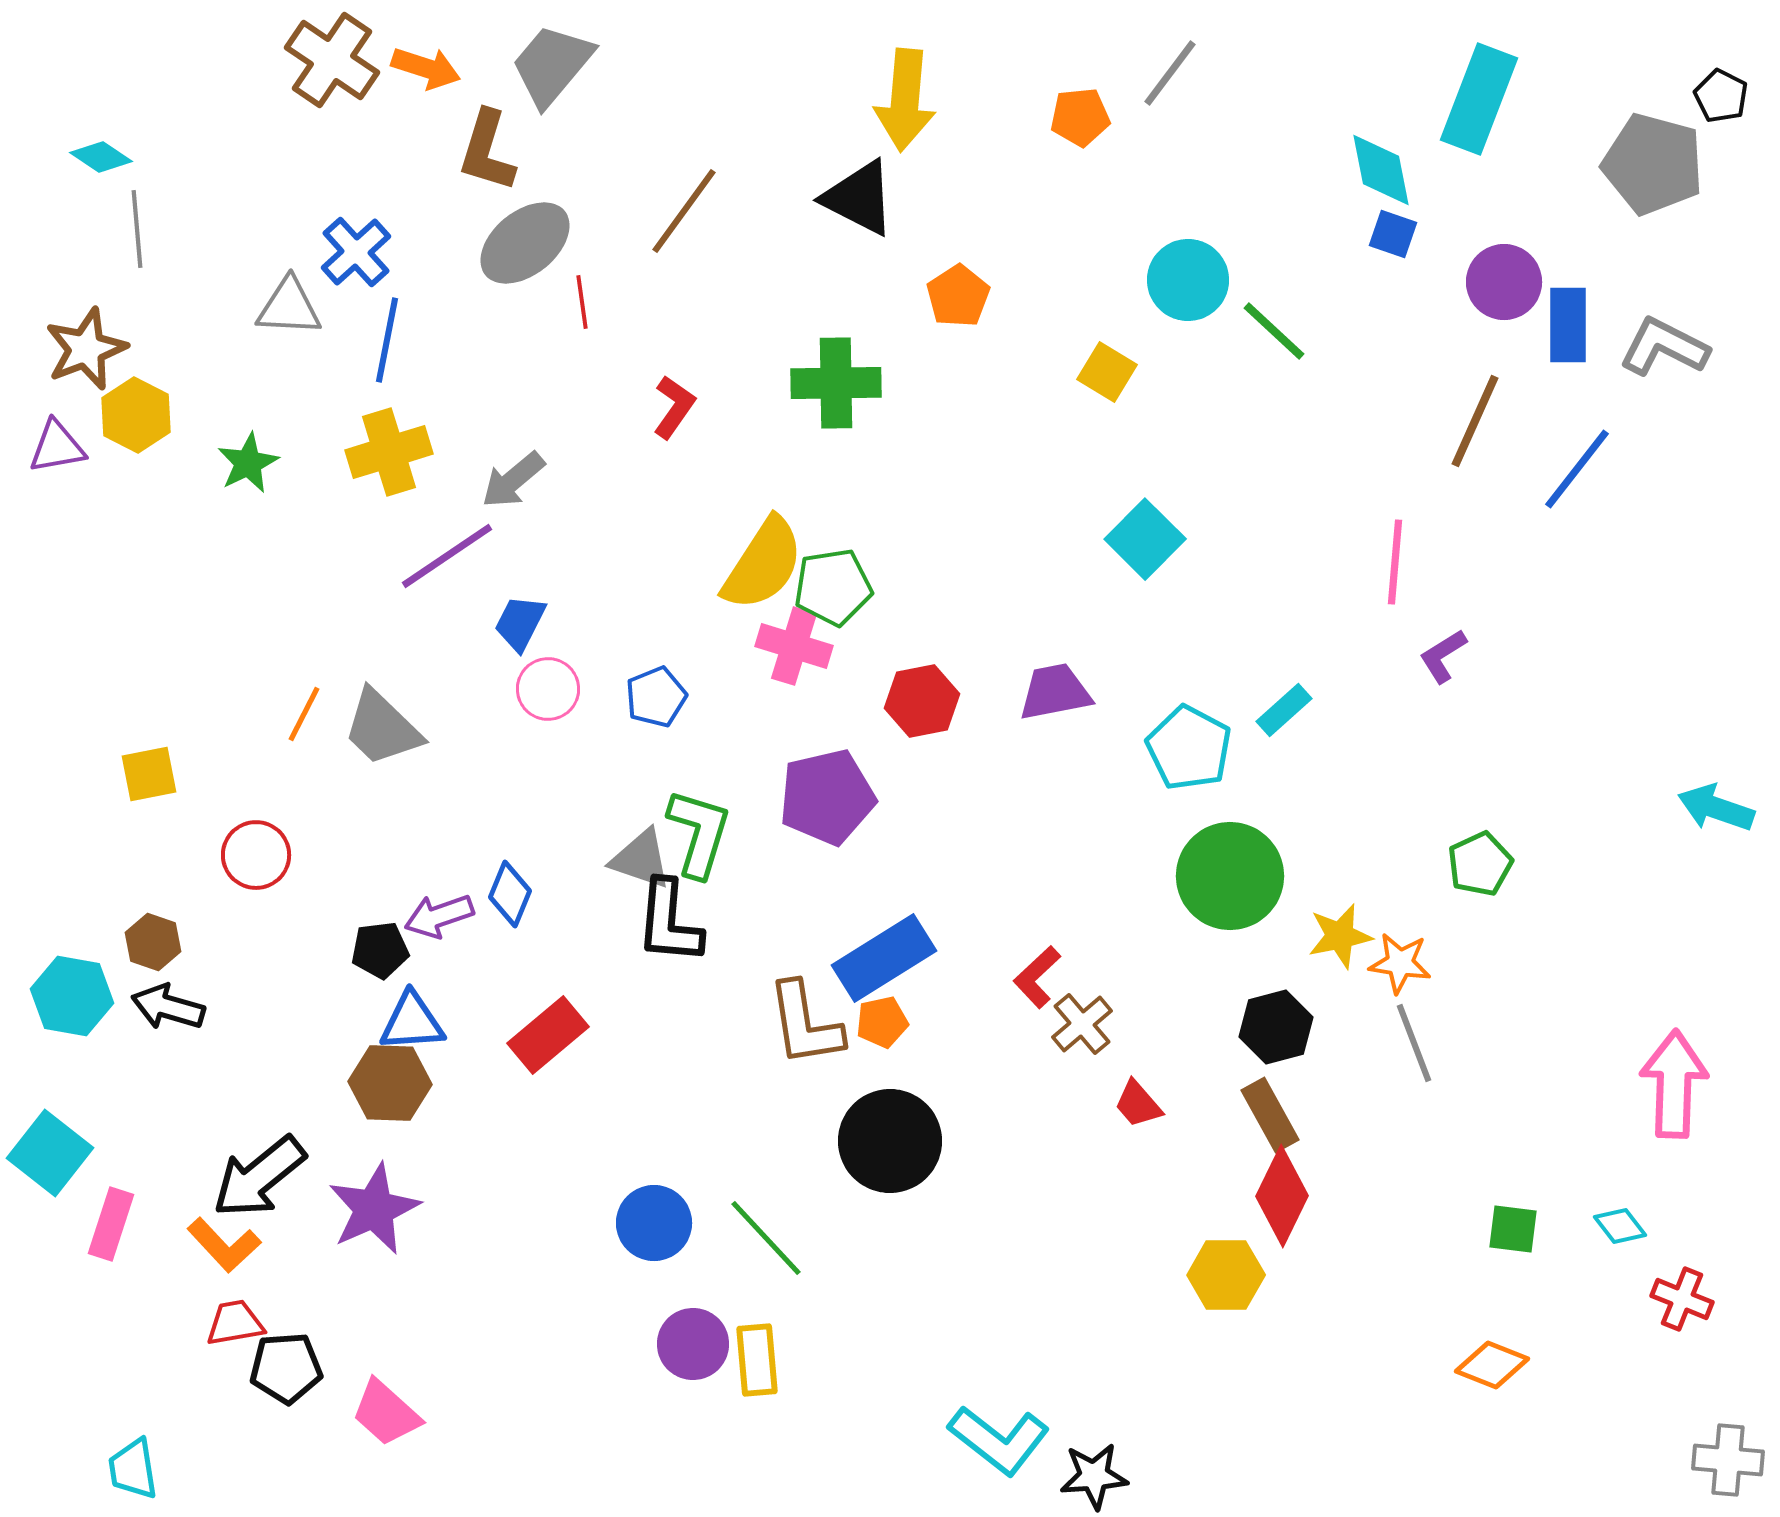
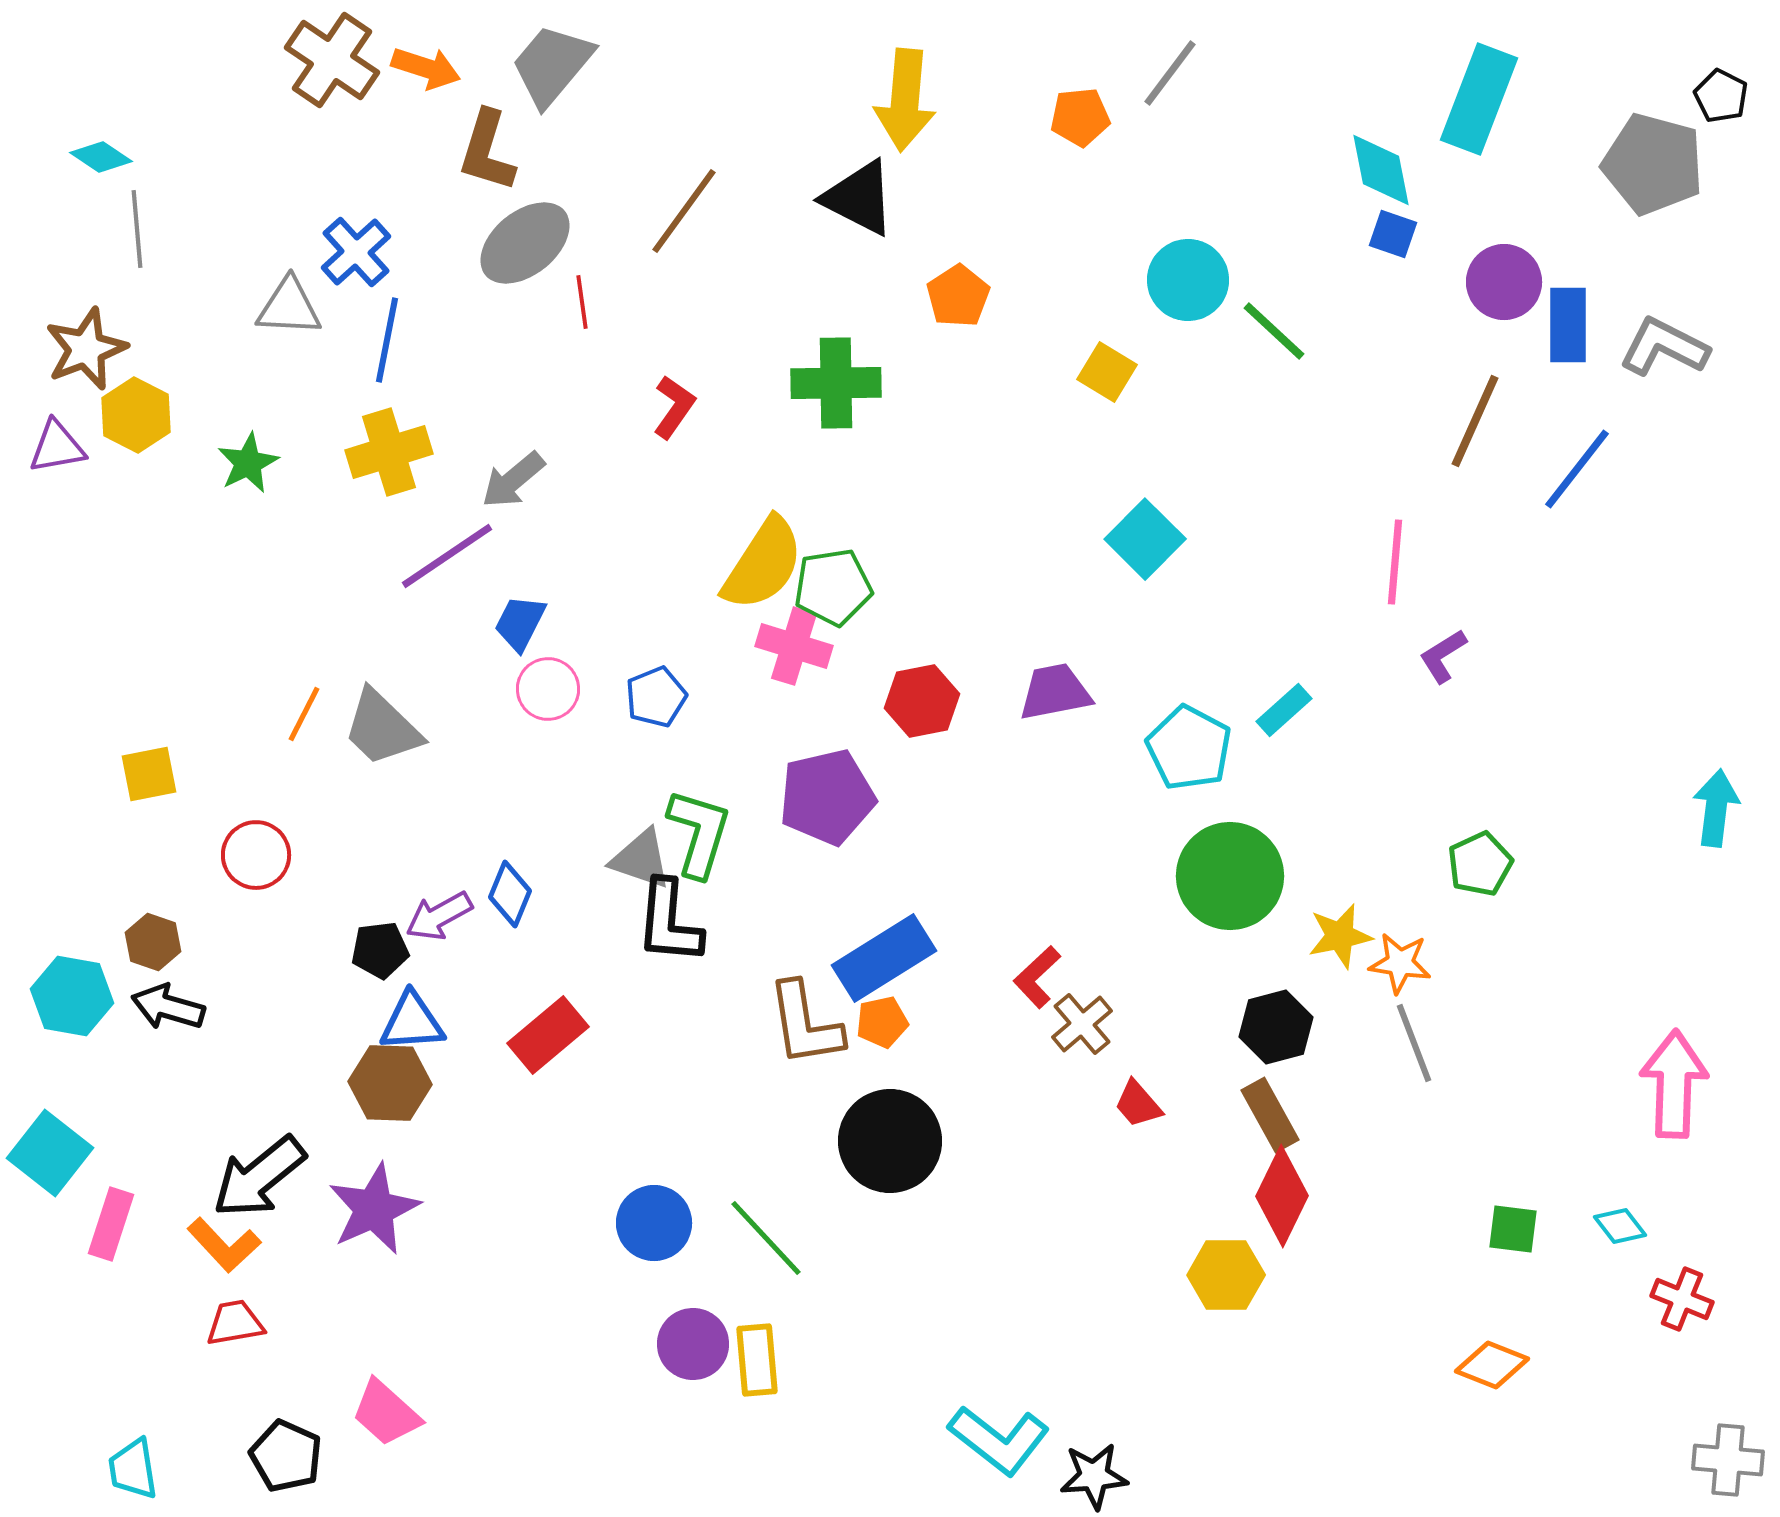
cyan arrow at (1716, 808): rotated 78 degrees clockwise
purple arrow at (439, 916): rotated 10 degrees counterclockwise
black pentagon at (286, 1368): moved 88 px down; rotated 28 degrees clockwise
